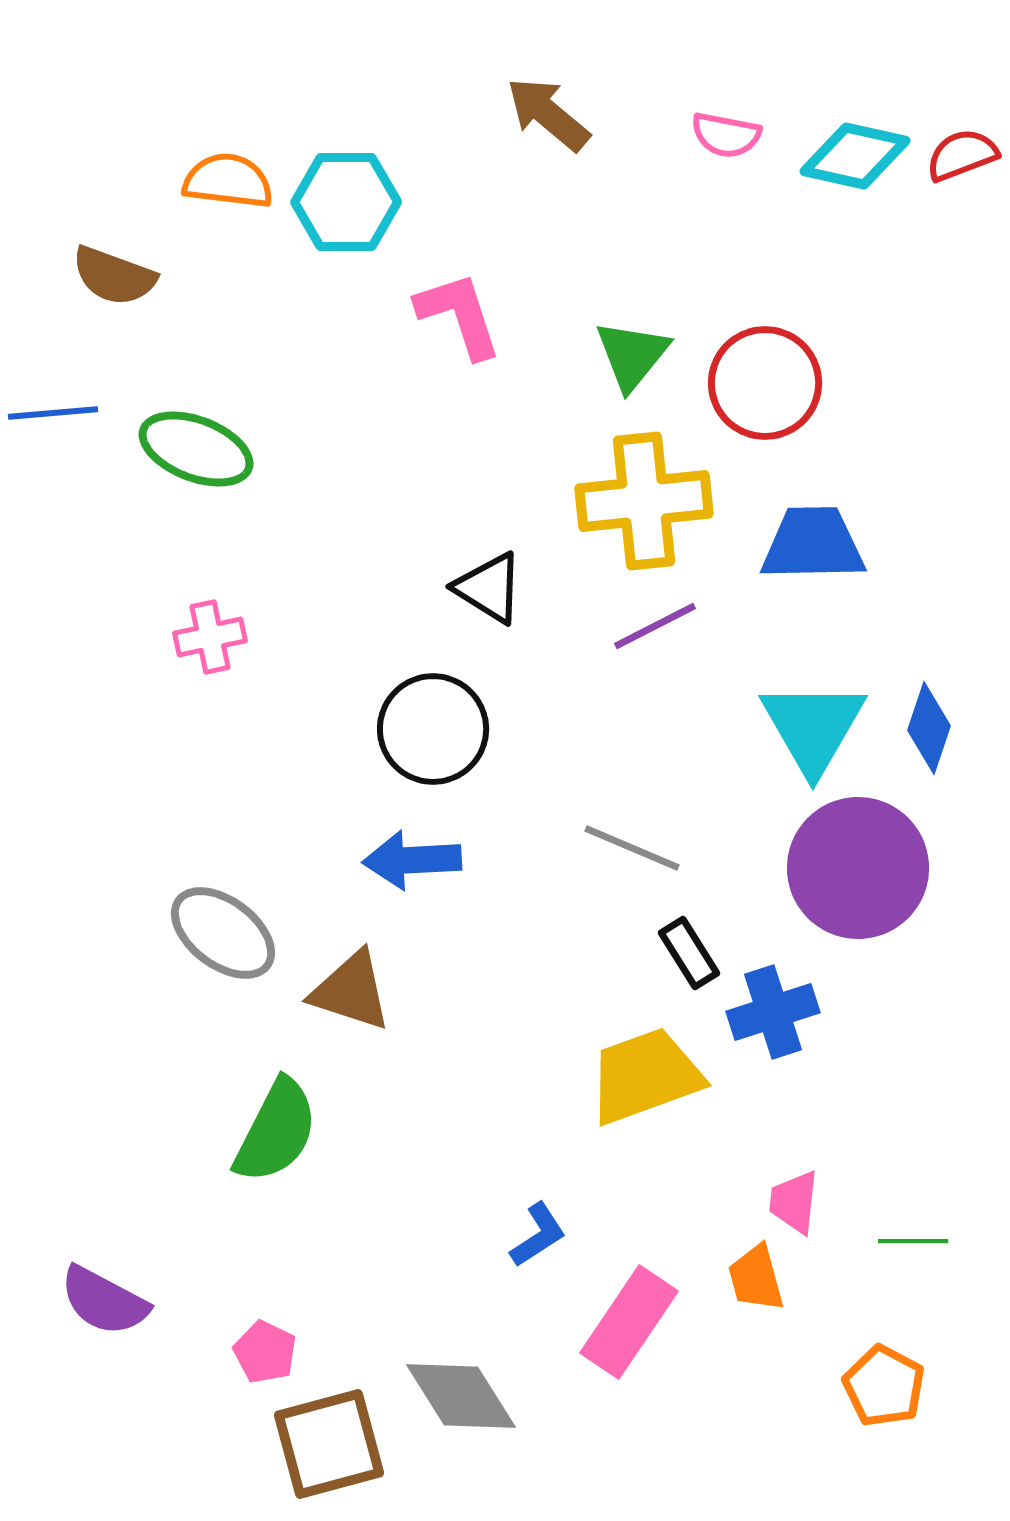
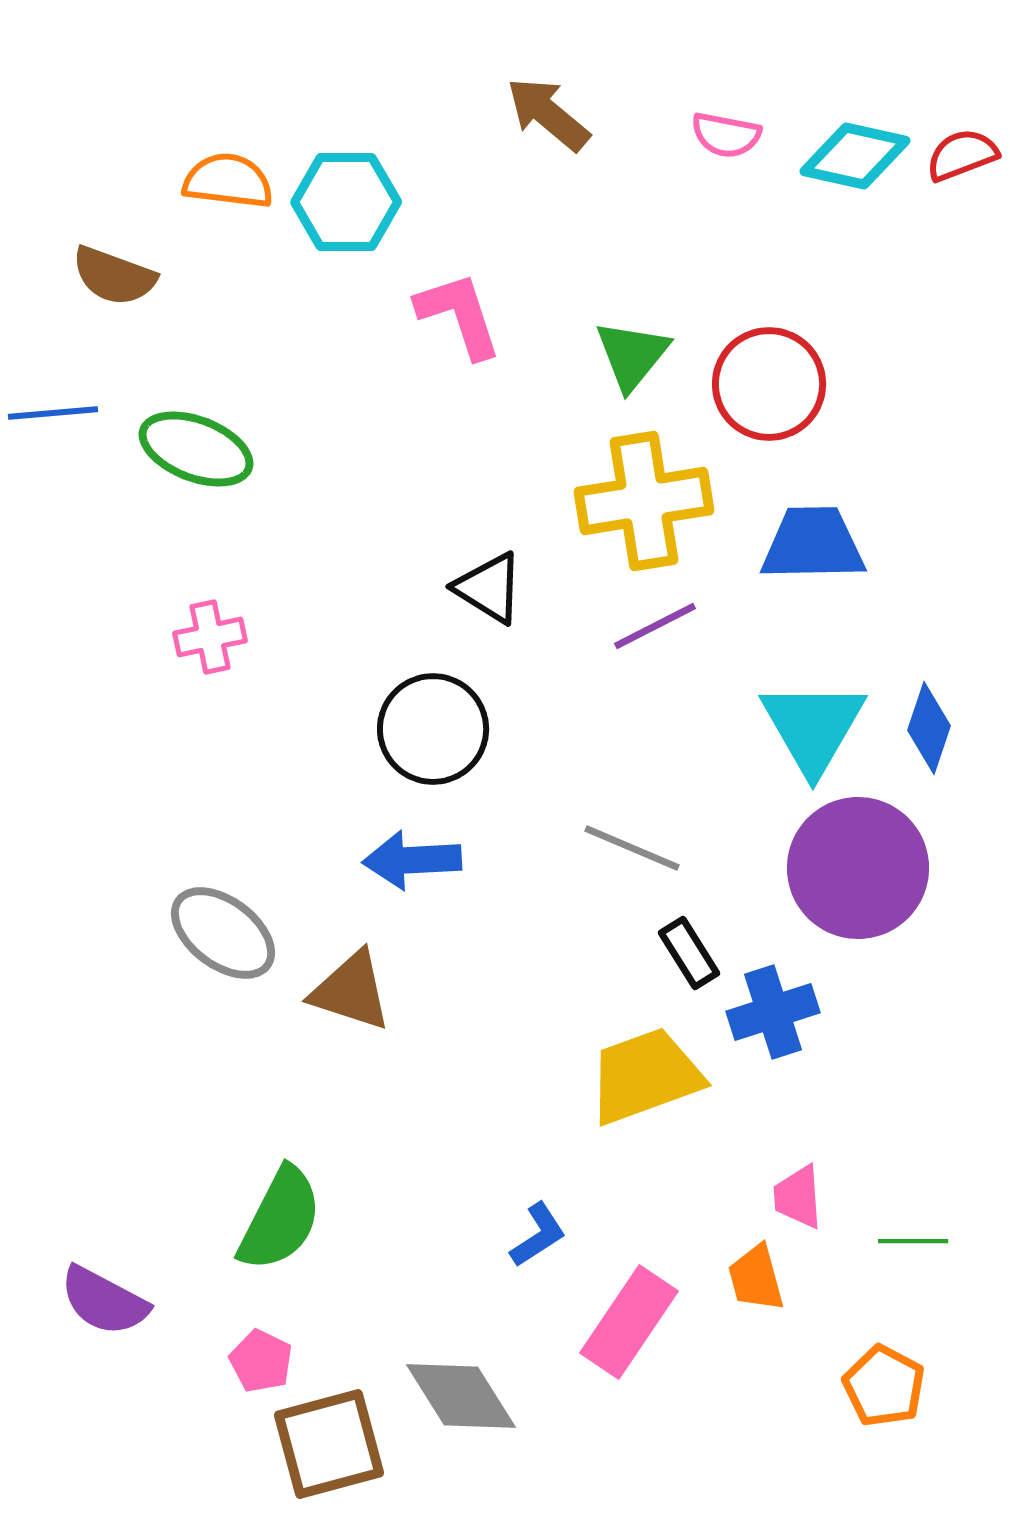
red circle: moved 4 px right, 1 px down
yellow cross: rotated 3 degrees counterclockwise
green semicircle: moved 4 px right, 88 px down
pink trapezoid: moved 4 px right, 5 px up; rotated 10 degrees counterclockwise
pink pentagon: moved 4 px left, 9 px down
